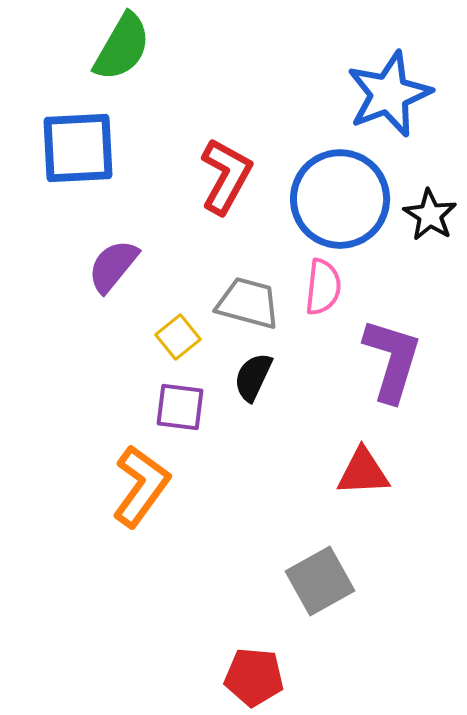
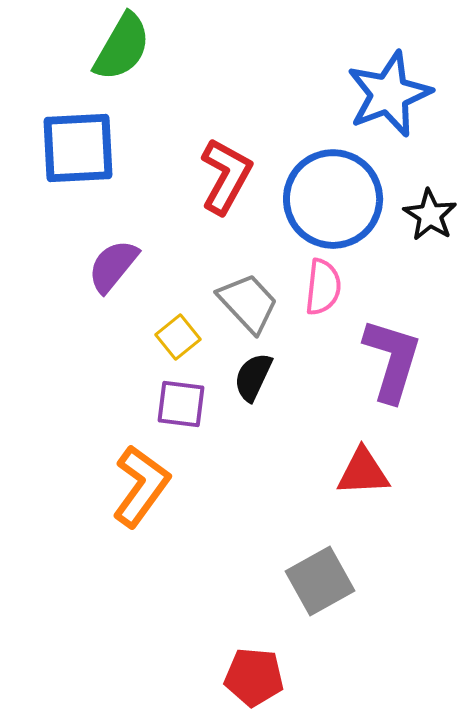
blue circle: moved 7 px left
gray trapezoid: rotated 32 degrees clockwise
purple square: moved 1 px right, 3 px up
